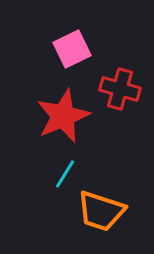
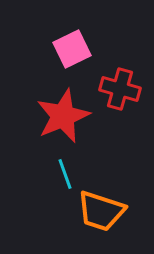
cyan line: rotated 52 degrees counterclockwise
